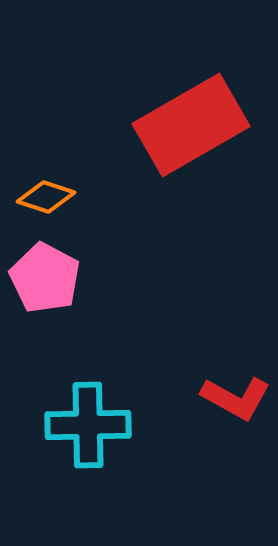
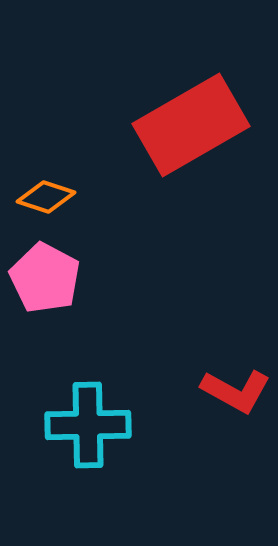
red L-shape: moved 7 px up
